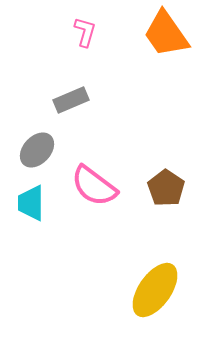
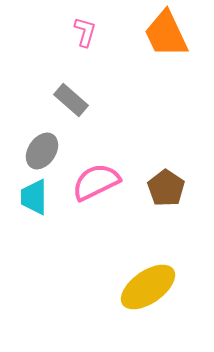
orange trapezoid: rotated 10 degrees clockwise
gray rectangle: rotated 64 degrees clockwise
gray ellipse: moved 5 px right, 1 px down; rotated 9 degrees counterclockwise
pink semicircle: moved 2 px right, 4 px up; rotated 117 degrees clockwise
cyan trapezoid: moved 3 px right, 6 px up
yellow ellipse: moved 7 px left, 3 px up; rotated 20 degrees clockwise
